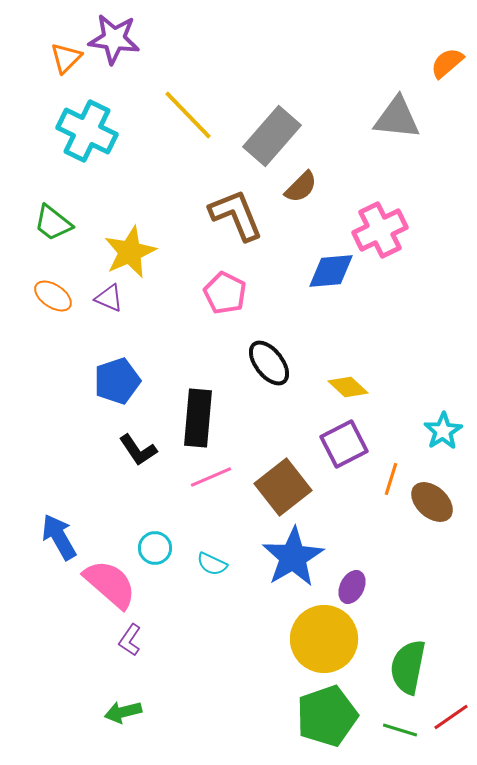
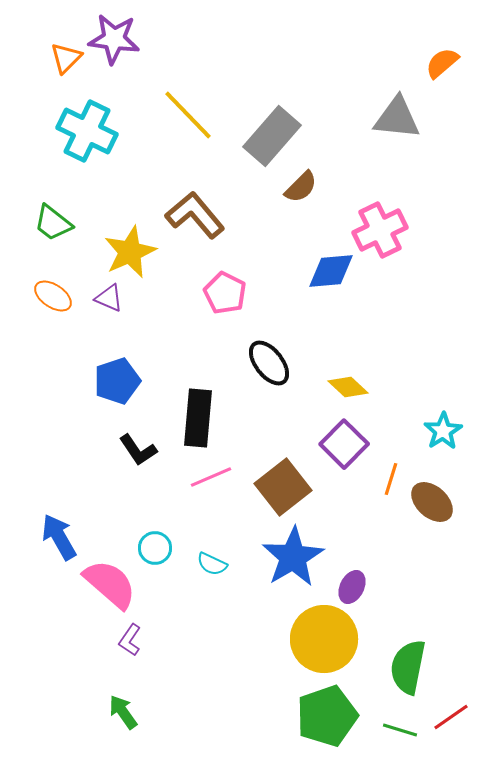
orange semicircle: moved 5 px left
brown L-shape: moved 41 px left; rotated 18 degrees counterclockwise
purple square: rotated 18 degrees counterclockwise
green arrow: rotated 69 degrees clockwise
